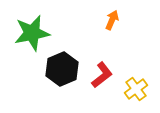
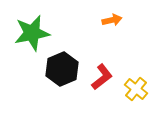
orange arrow: rotated 54 degrees clockwise
red L-shape: moved 2 px down
yellow cross: rotated 15 degrees counterclockwise
